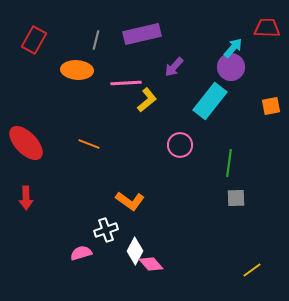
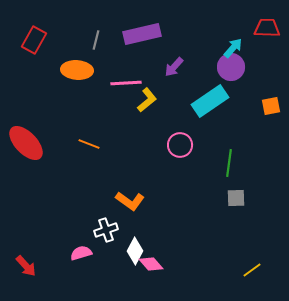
cyan rectangle: rotated 18 degrees clockwise
red arrow: moved 68 px down; rotated 40 degrees counterclockwise
